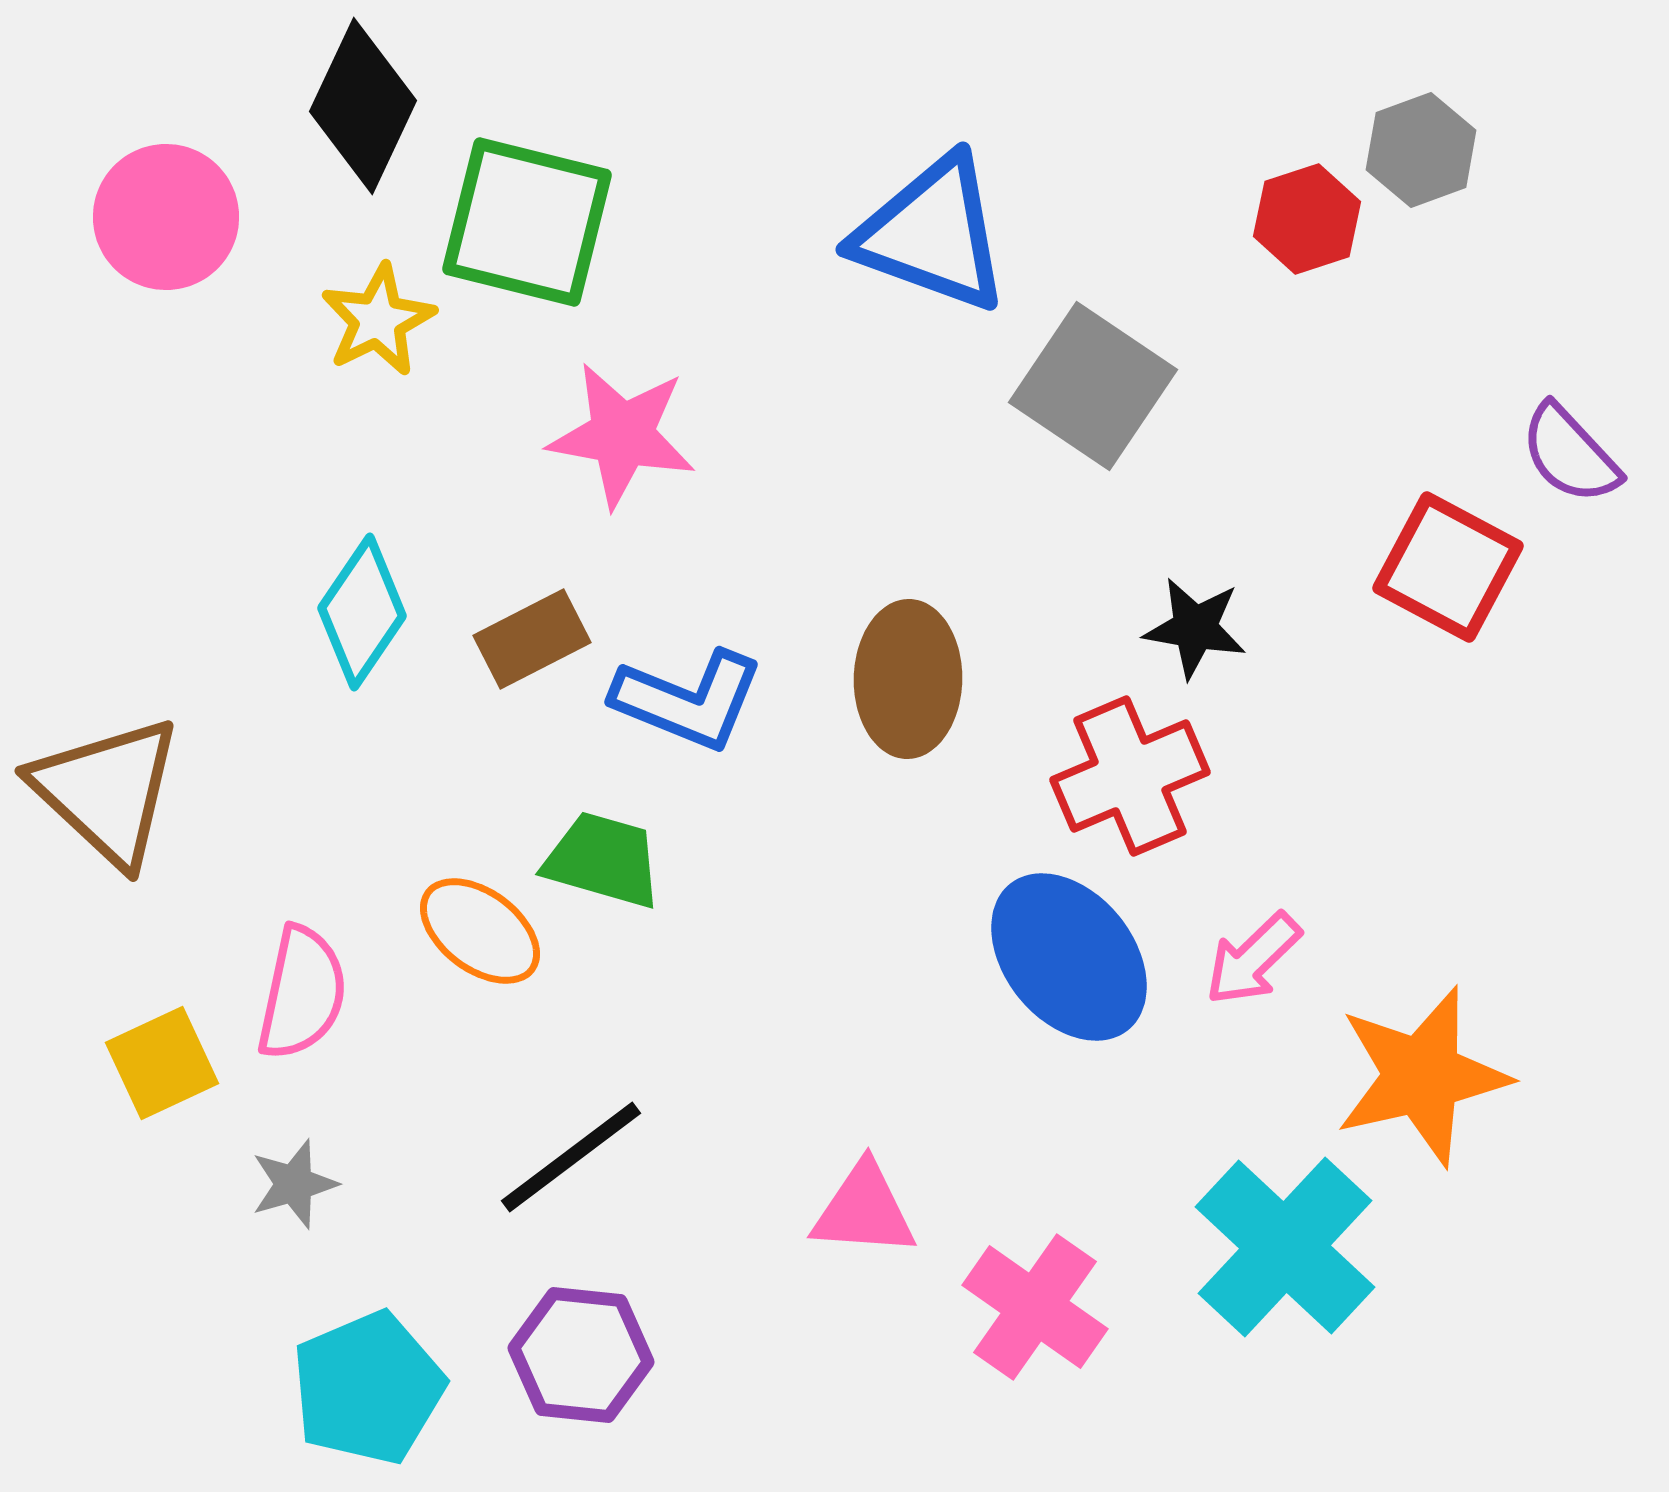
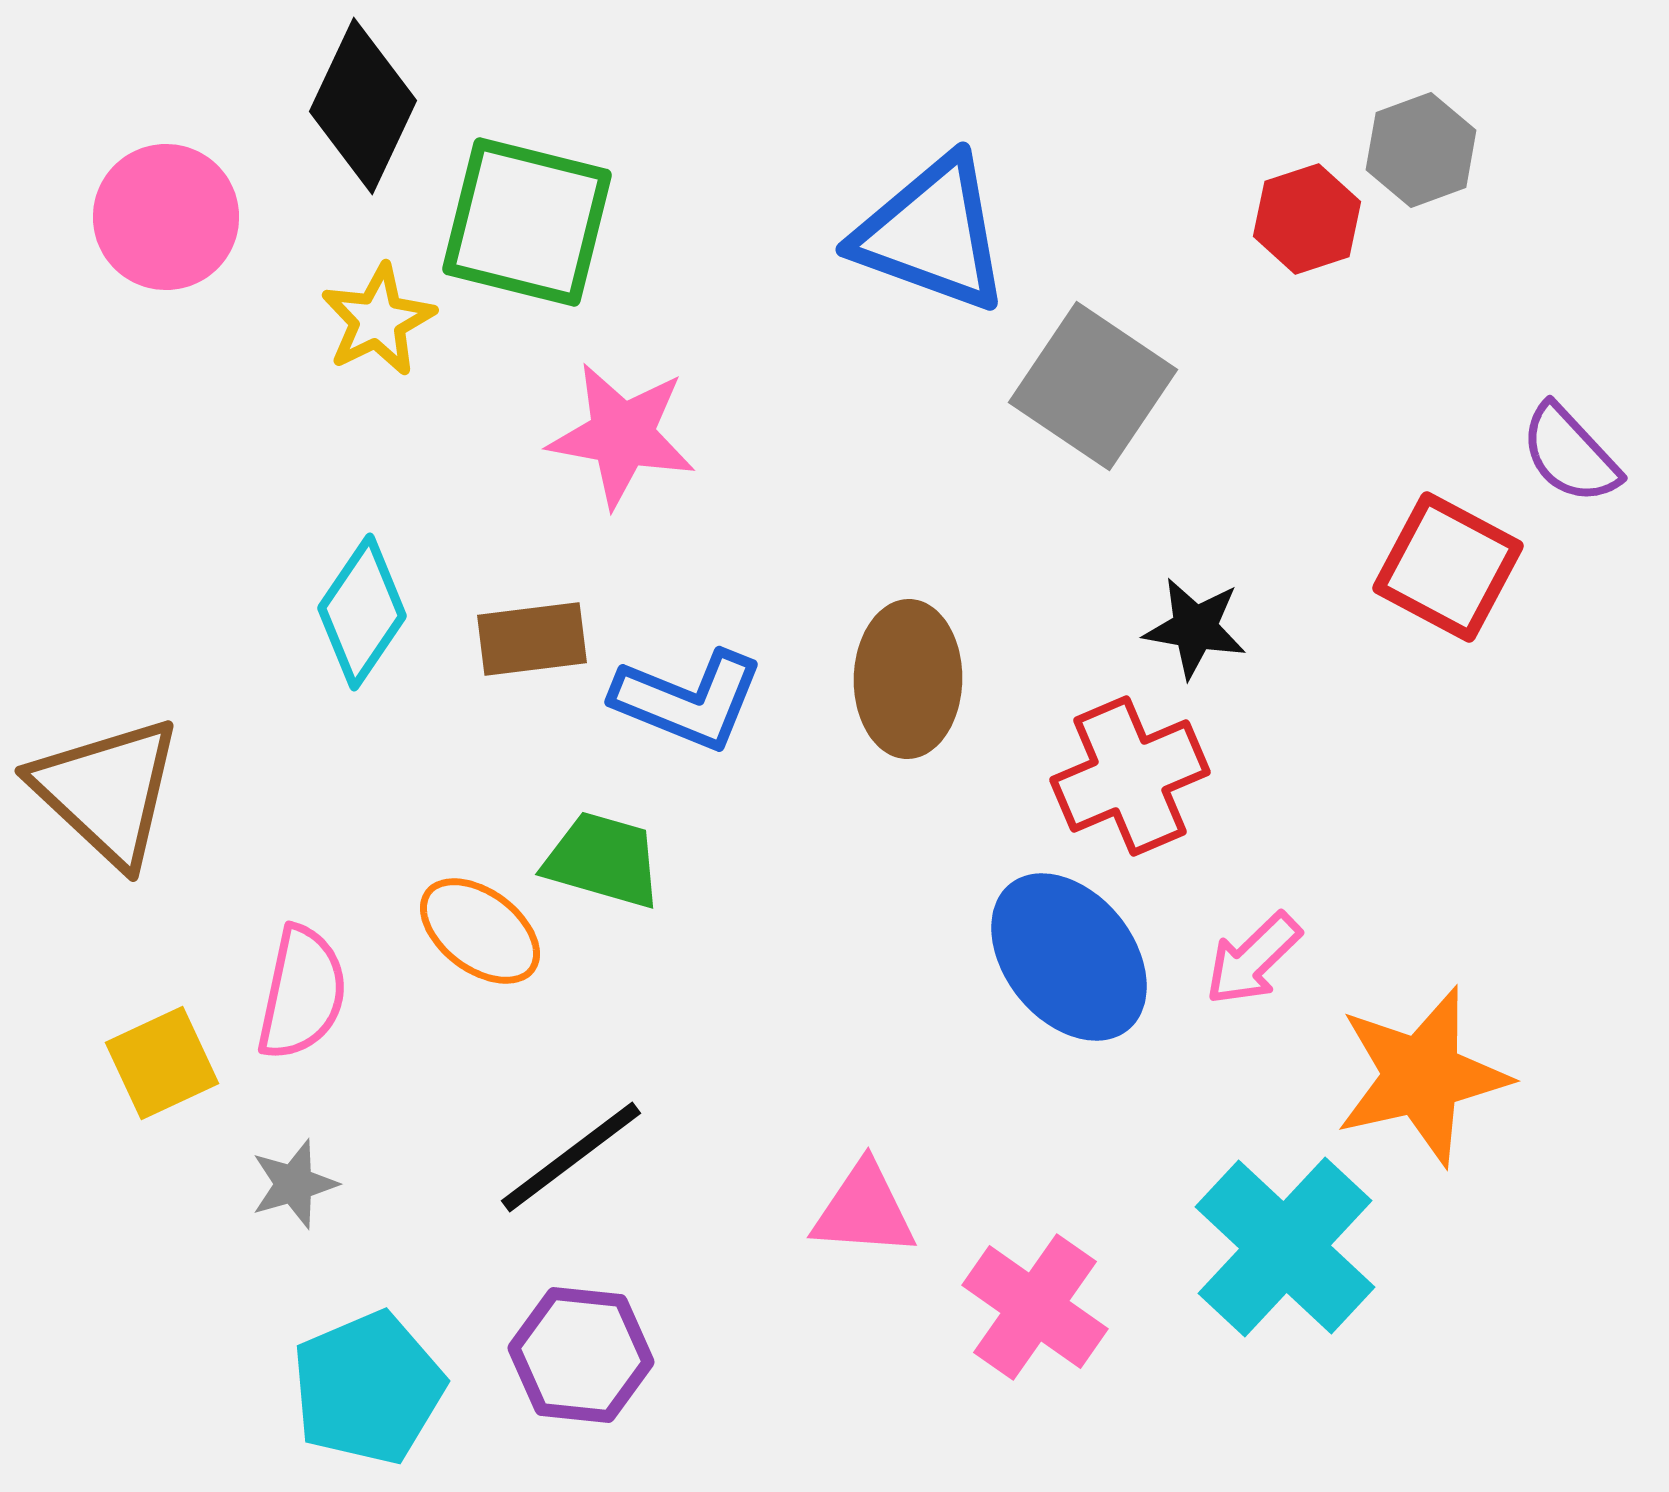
brown rectangle: rotated 20 degrees clockwise
